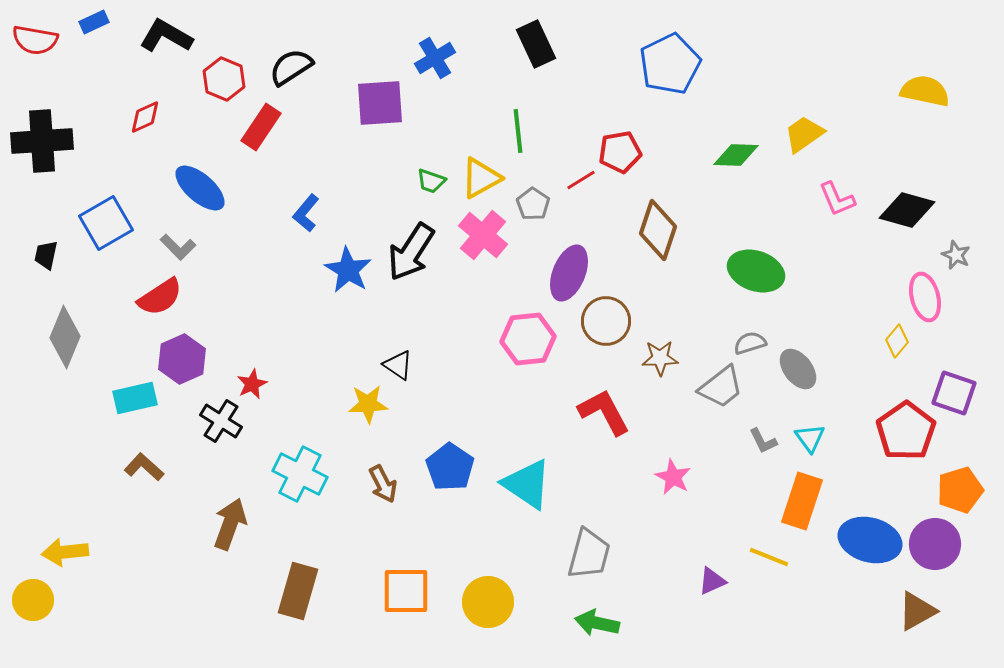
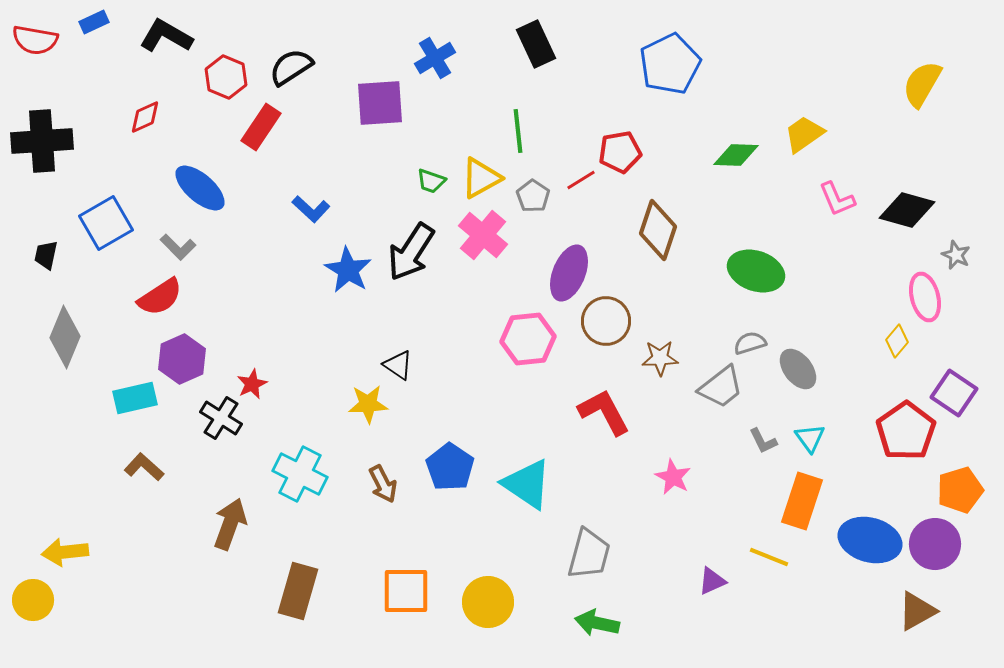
red hexagon at (224, 79): moved 2 px right, 2 px up
yellow semicircle at (925, 91): moved 3 px left, 7 px up; rotated 72 degrees counterclockwise
gray pentagon at (533, 204): moved 8 px up
blue L-shape at (306, 213): moved 5 px right, 4 px up; rotated 87 degrees counterclockwise
purple square at (954, 393): rotated 15 degrees clockwise
black cross at (221, 421): moved 3 px up
